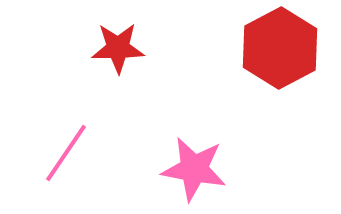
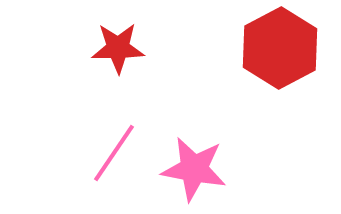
pink line: moved 48 px right
